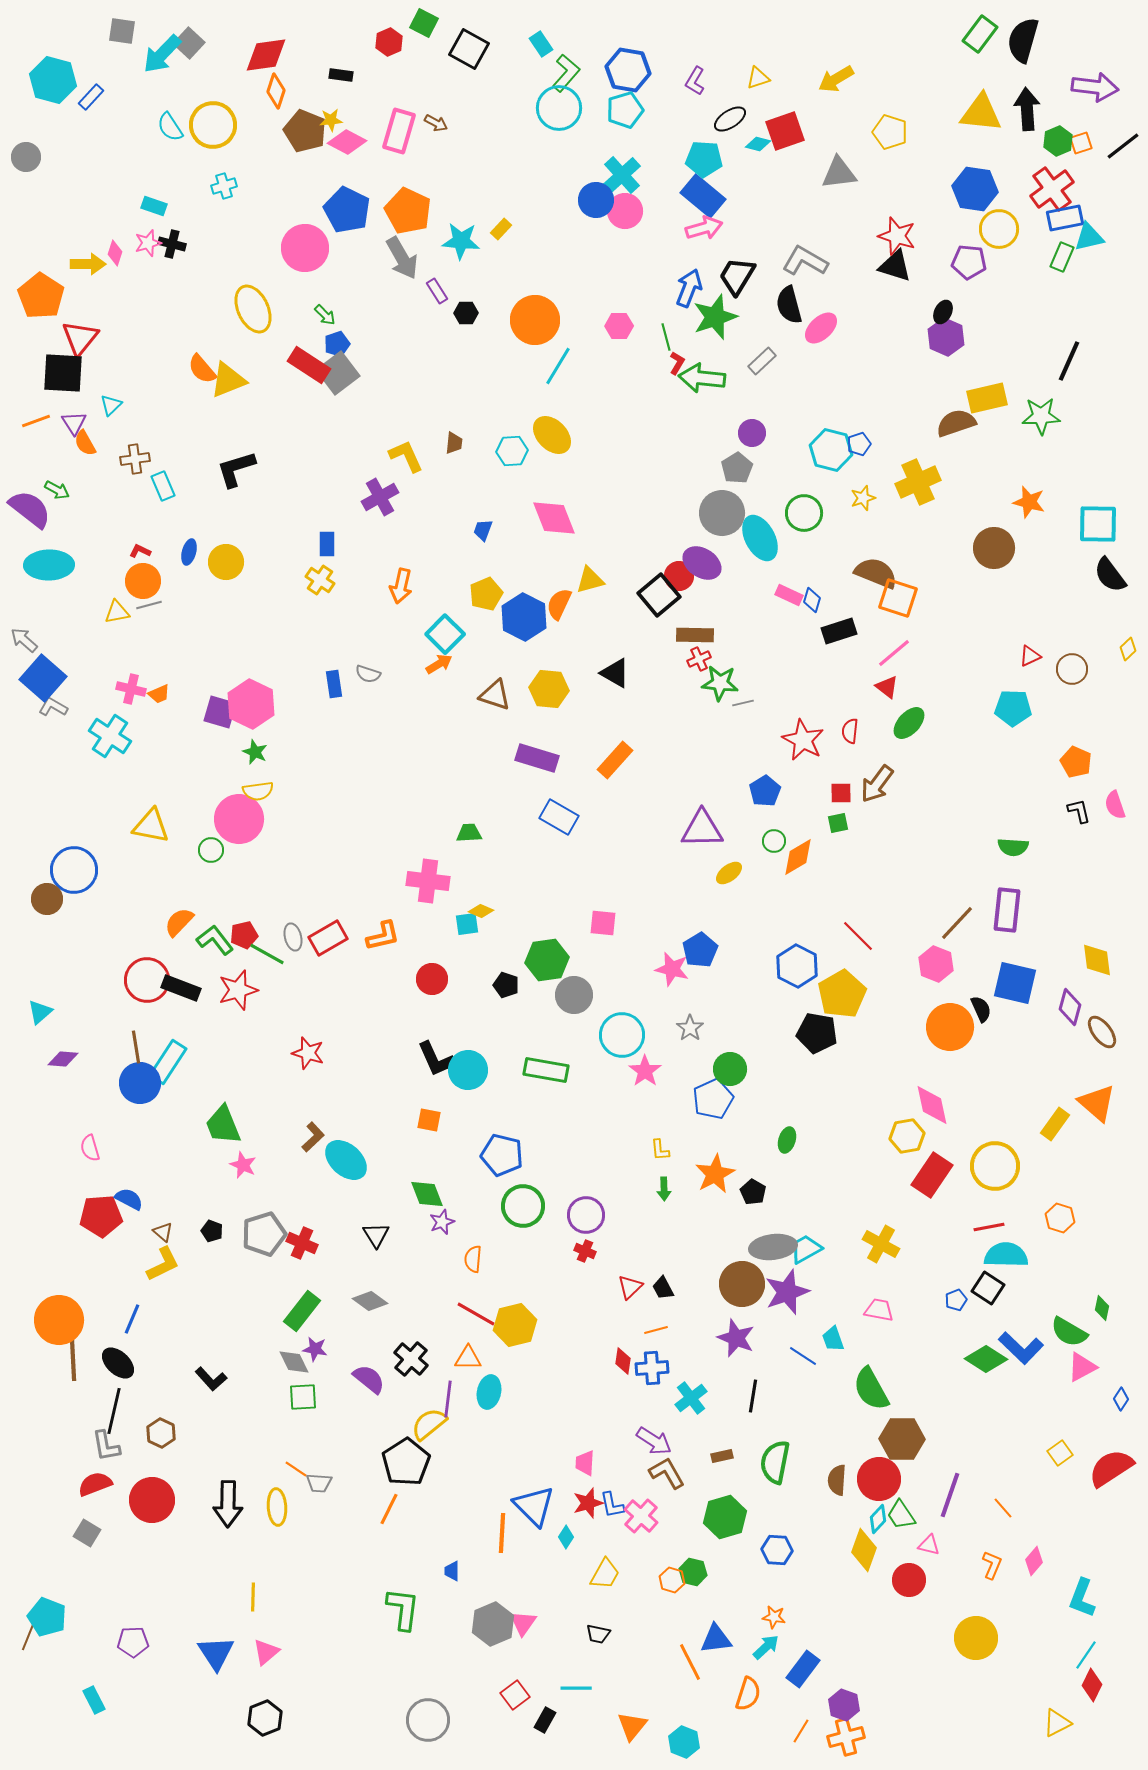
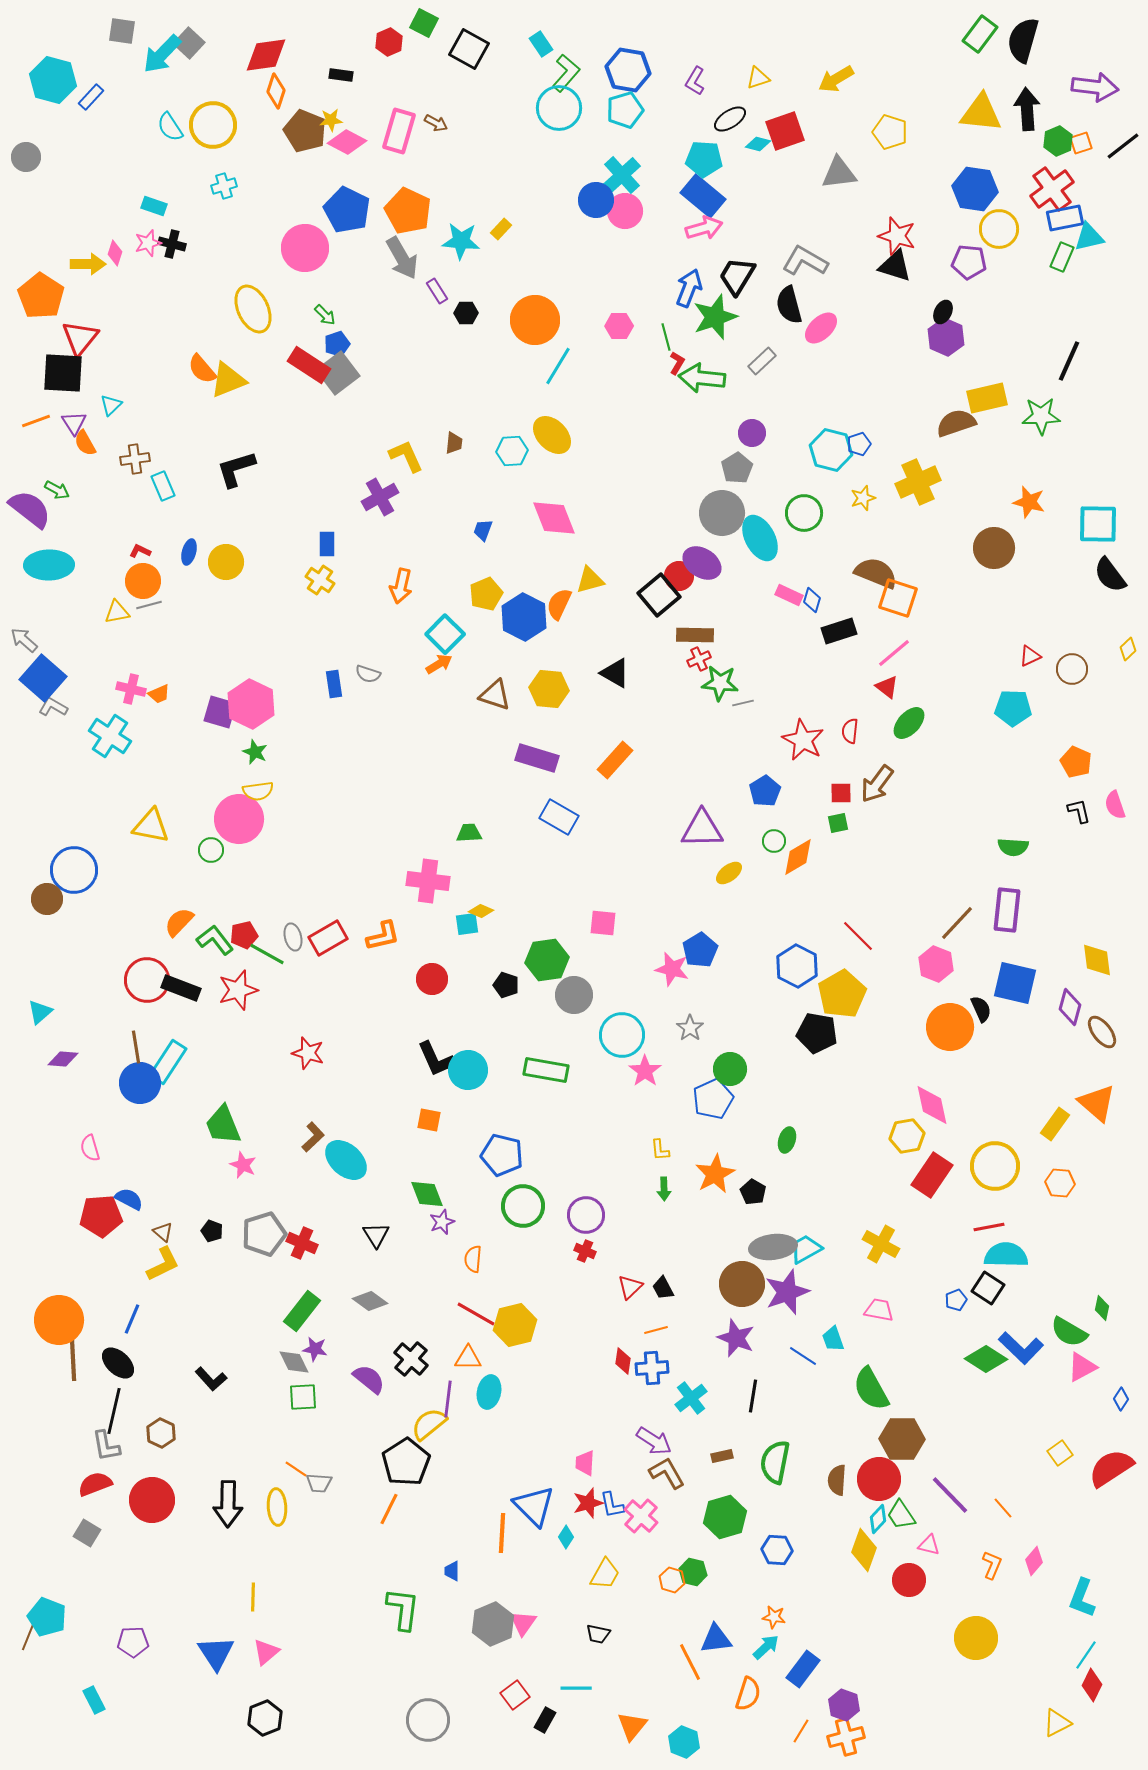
orange hexagon at (1060, 1218): moved 35 px up; rotated 12 degrees counterclockwise
purple line at (950, 1495): rotated 63 degrees counterclockwise
